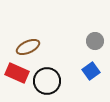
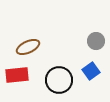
gray circle: moved 1 px right
red rectangle: moved 2 px down; rotated 30 degrees counterclockwise
black circle: moved 12 px right, 1 px up
